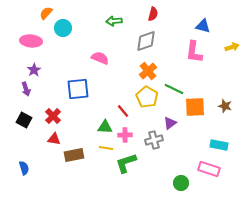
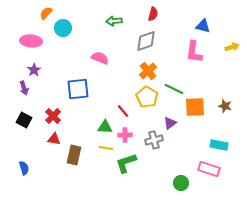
purple arrow: moved 2 px left, 1 px up
brown rectangle: rotated 66 degrees counterclockwise
